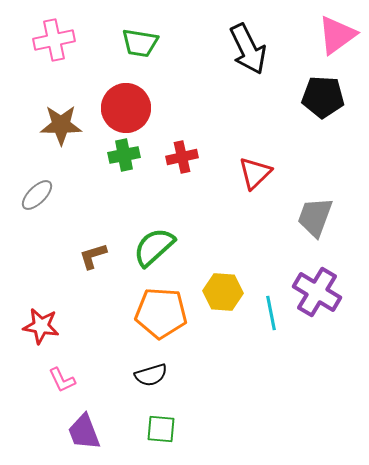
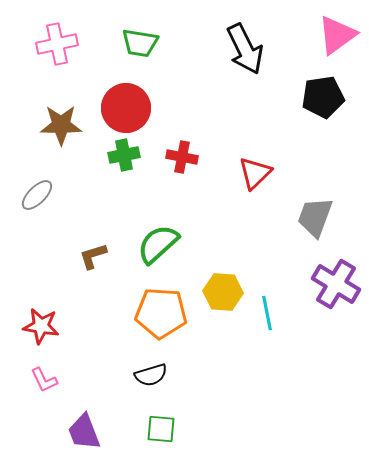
pink cross: moved 3 px right, 4 px down
black arrow: moved 3 px left
black pentagon: rotated 12 degrees counterclockwise
red cross: rotated 24 degrees clockwise
green semicircle: moved 4 px right, 3 px up
purple cross: moved 19 px right, 8 px up
cyan line: moved 4 px left
pink L-shape: moved 18 px left
